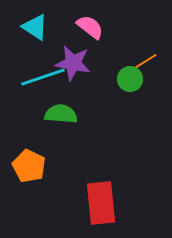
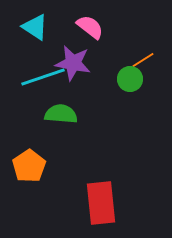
orange line: moved 3 px left, 1 px up
orange pentagon: rotated 12 degrees clockwise
